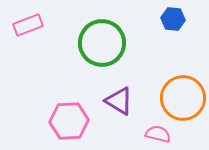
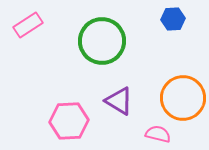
blue hexagon: rotated 10 degrees counterclockwise
pink rectangle: rotated 12 degrees counterclockwise
green circle: moved 2 px up
